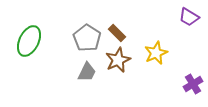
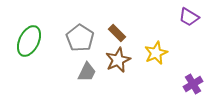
gray pentagon: moved 7 px left
